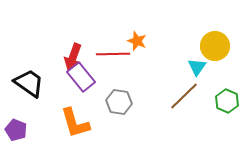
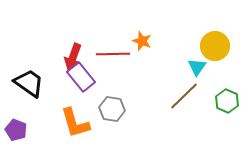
orange star: moved 5 px right
gray hexagon: moved 7 px left, 7 px down
